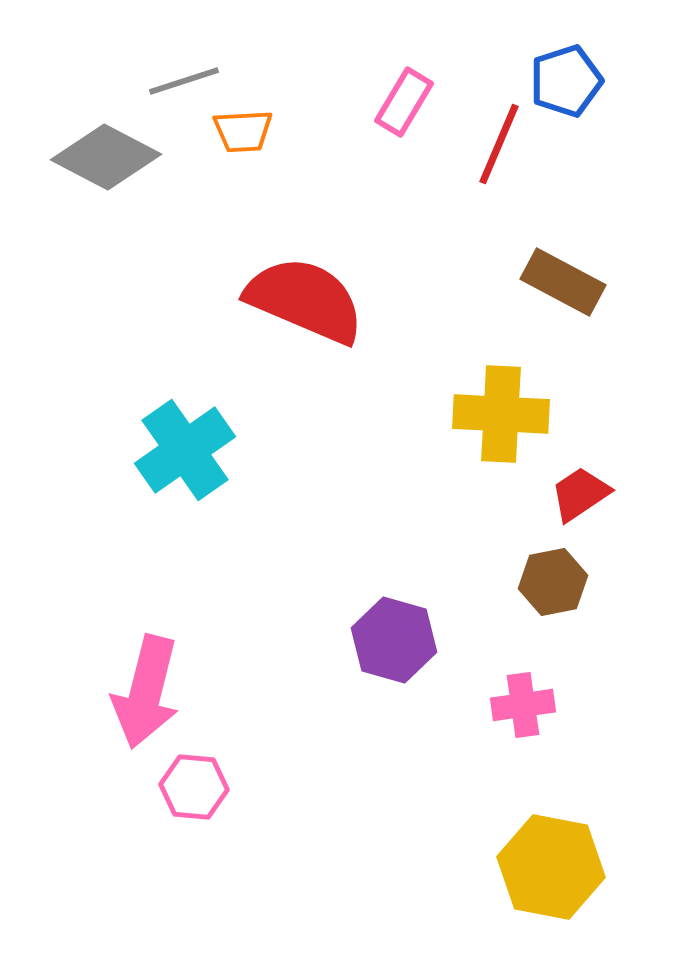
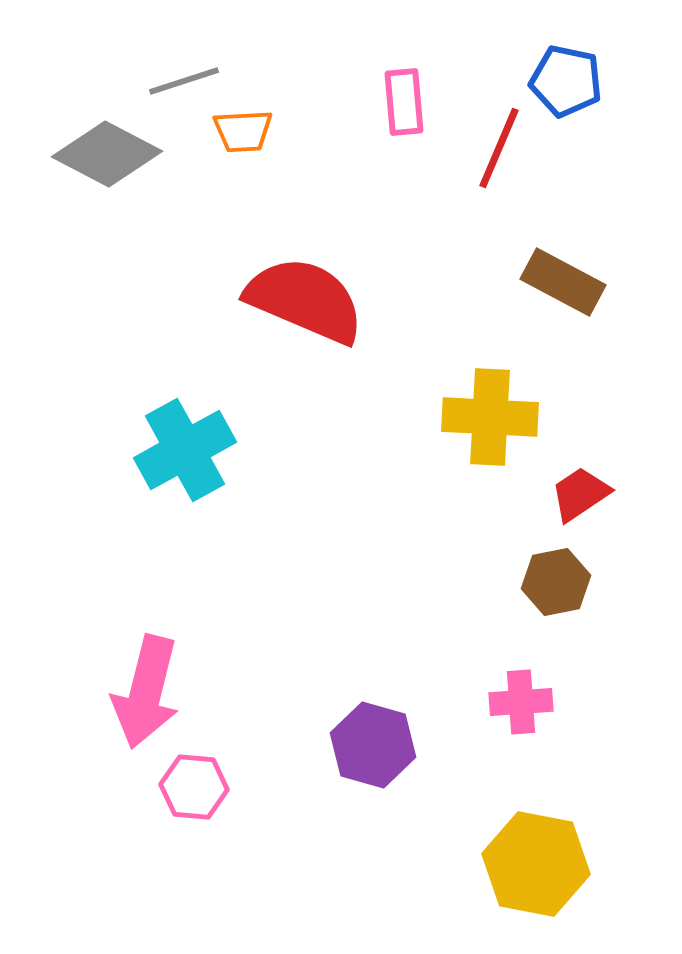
blue pentagon: rotated 30 degrees clockwise
pink rectangle: rotated 36 degrees counterclockwise
red line: moved 4 px down
gray diamond: moved 1 px right, 3 px up
yellow cross: moved 11 px left, 3 px down
cyan cross: rotated 6 degrees clockwise
brown hexagon: moved 3 px right
purple hexagon: moved 21 px left, 105 px down
pink cross: moved 2 px left, 3 px up; rotated 4 degrees clockwise
yellow hexagon: moved 15 px left, 3 px up
